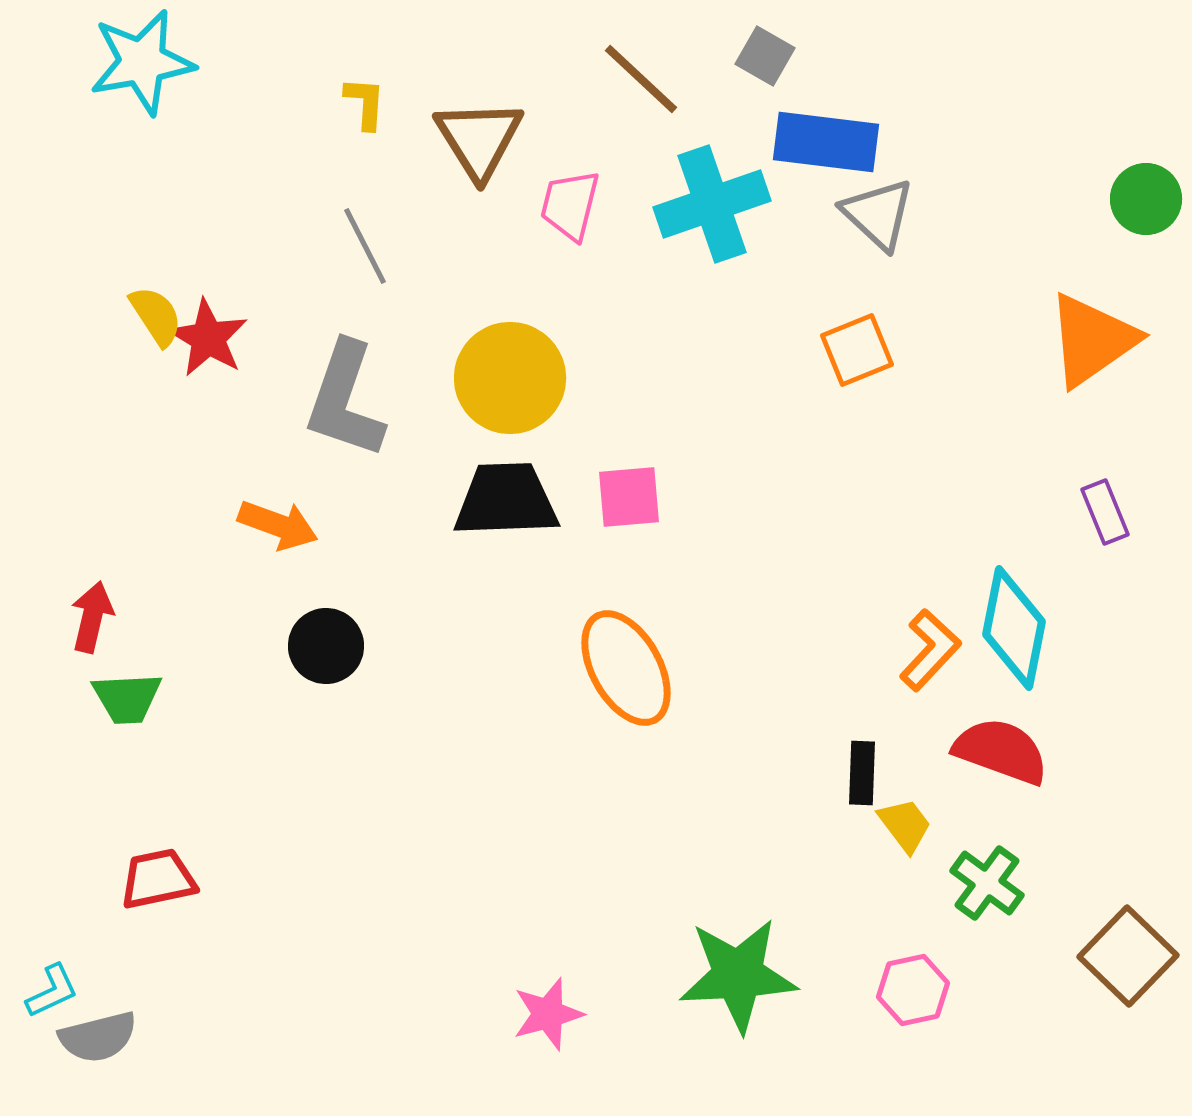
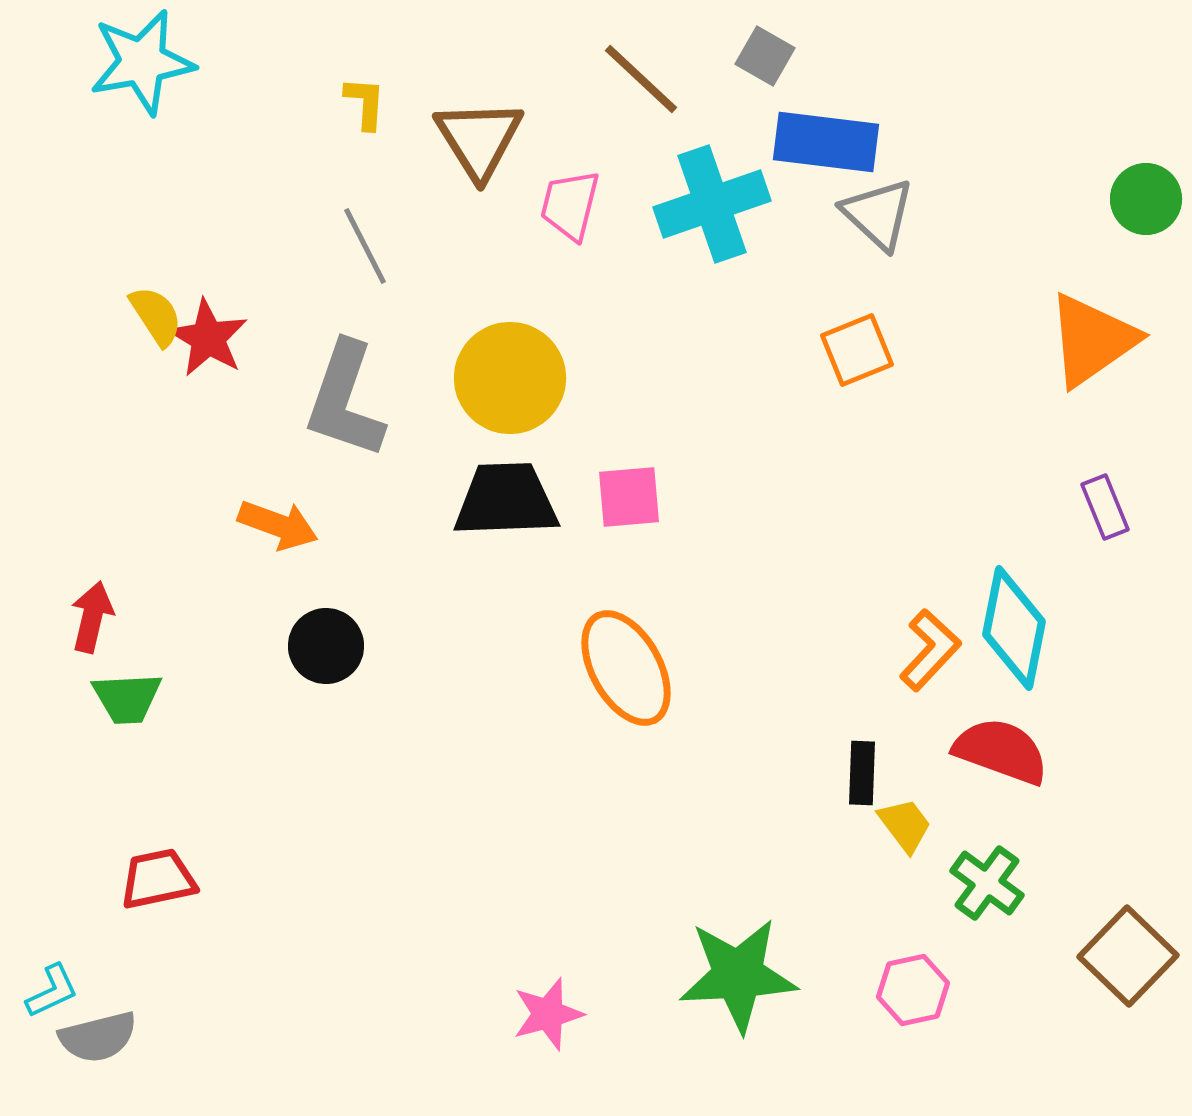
purple rectangle: moved 5 px up
